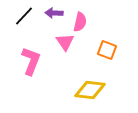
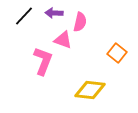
pink triangle: moved 2 px left, 2 px up; rotated 36 degrees counterclockwise
orange square: moved 10 px right, 3 px down; rotated 18 degrees clockwise
pink L-shape: moved 12 px right
